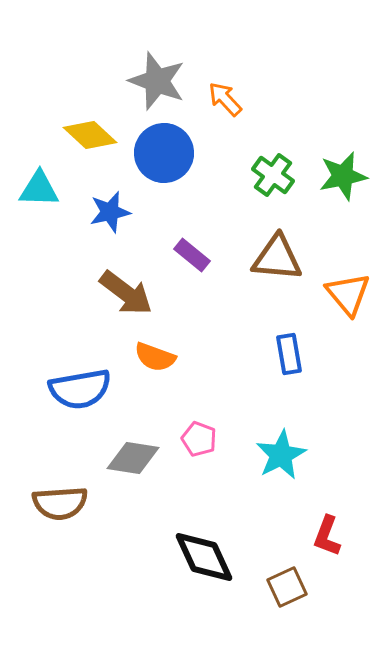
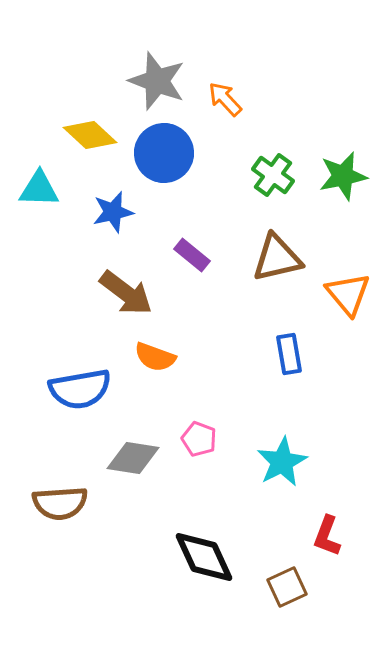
blue star: moved 3 px right
brown triangle: rotated 18 degrees counterclockwise
cyan star: moved 1 px right, 7 px down
